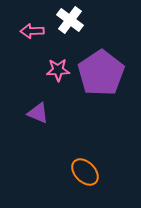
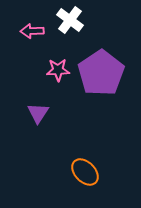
purple triangle: rotated 40 degrees clockwise
